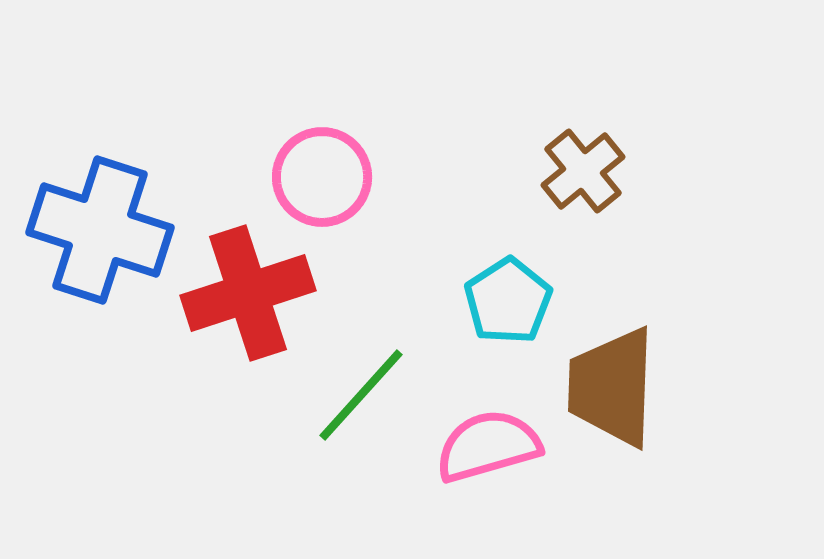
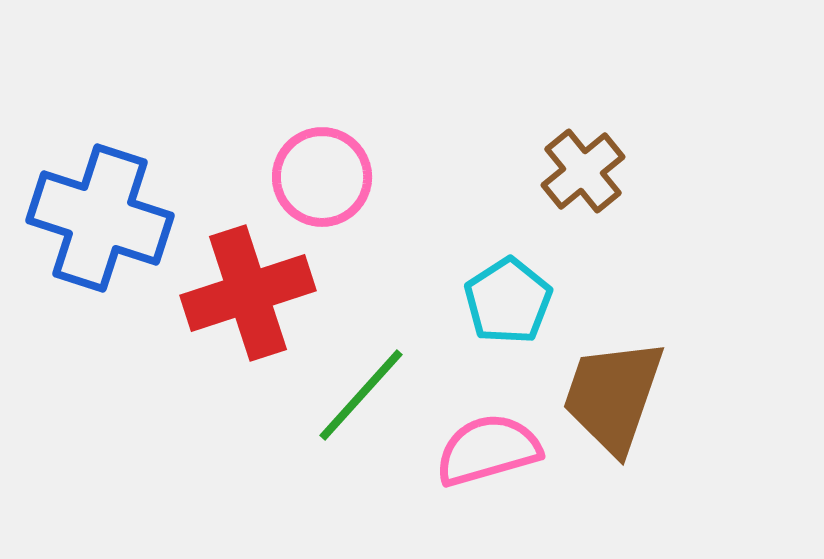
blue cross: moved 12 px up
brown trapezoid: moved 1 px right, 9 px down; rotated 17 degrees clockwise
pink semicircle: moved 4 px down
